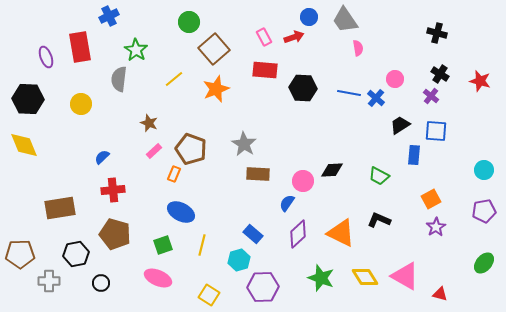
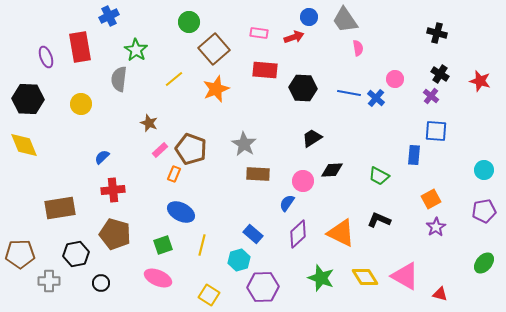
pink rectangle at (264, 37): moved 5 px left, 4 px up; rotated 54 degrees counterclockwise
black trapezoid at (400, 125): moved 88 px left, 13 px down
pink rectangle at (154, 151): moved 6 px right, 1 px up
